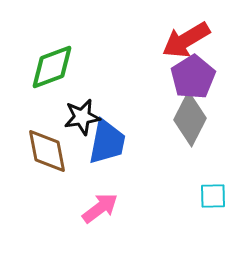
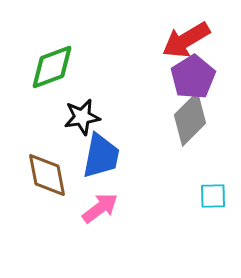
gray diamond: rotated 18 degrees clockwise
blue trapezoid: moved 6 px left, 14 px down
brown diamond: moved 24 px down
